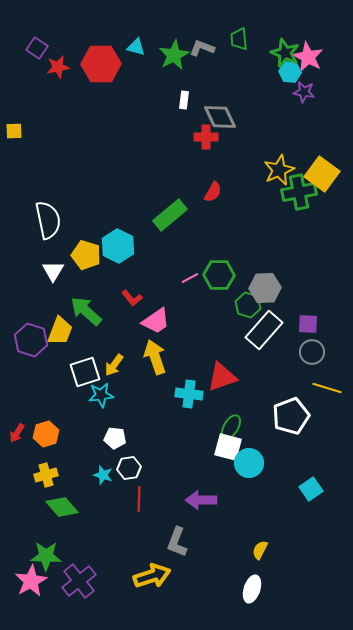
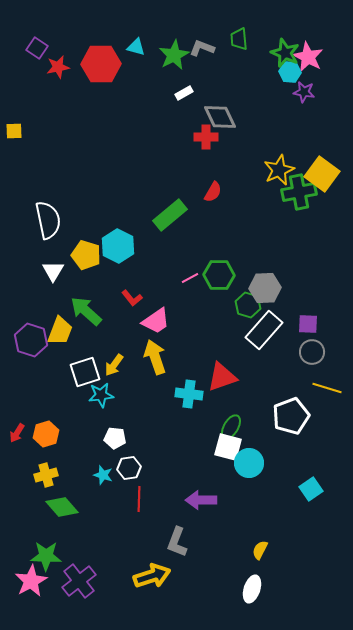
white rectangle at (184, 100): moved 7 px up; rotated 54 degrees clockwise
